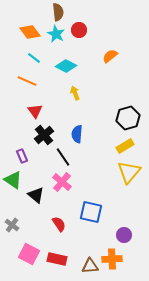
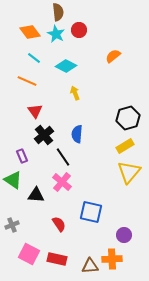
orange semicircle: moved 3 px right
black triangle: rotated 36 degrees counterclockwise
gray cross: rotated 32 degrees clockwise
